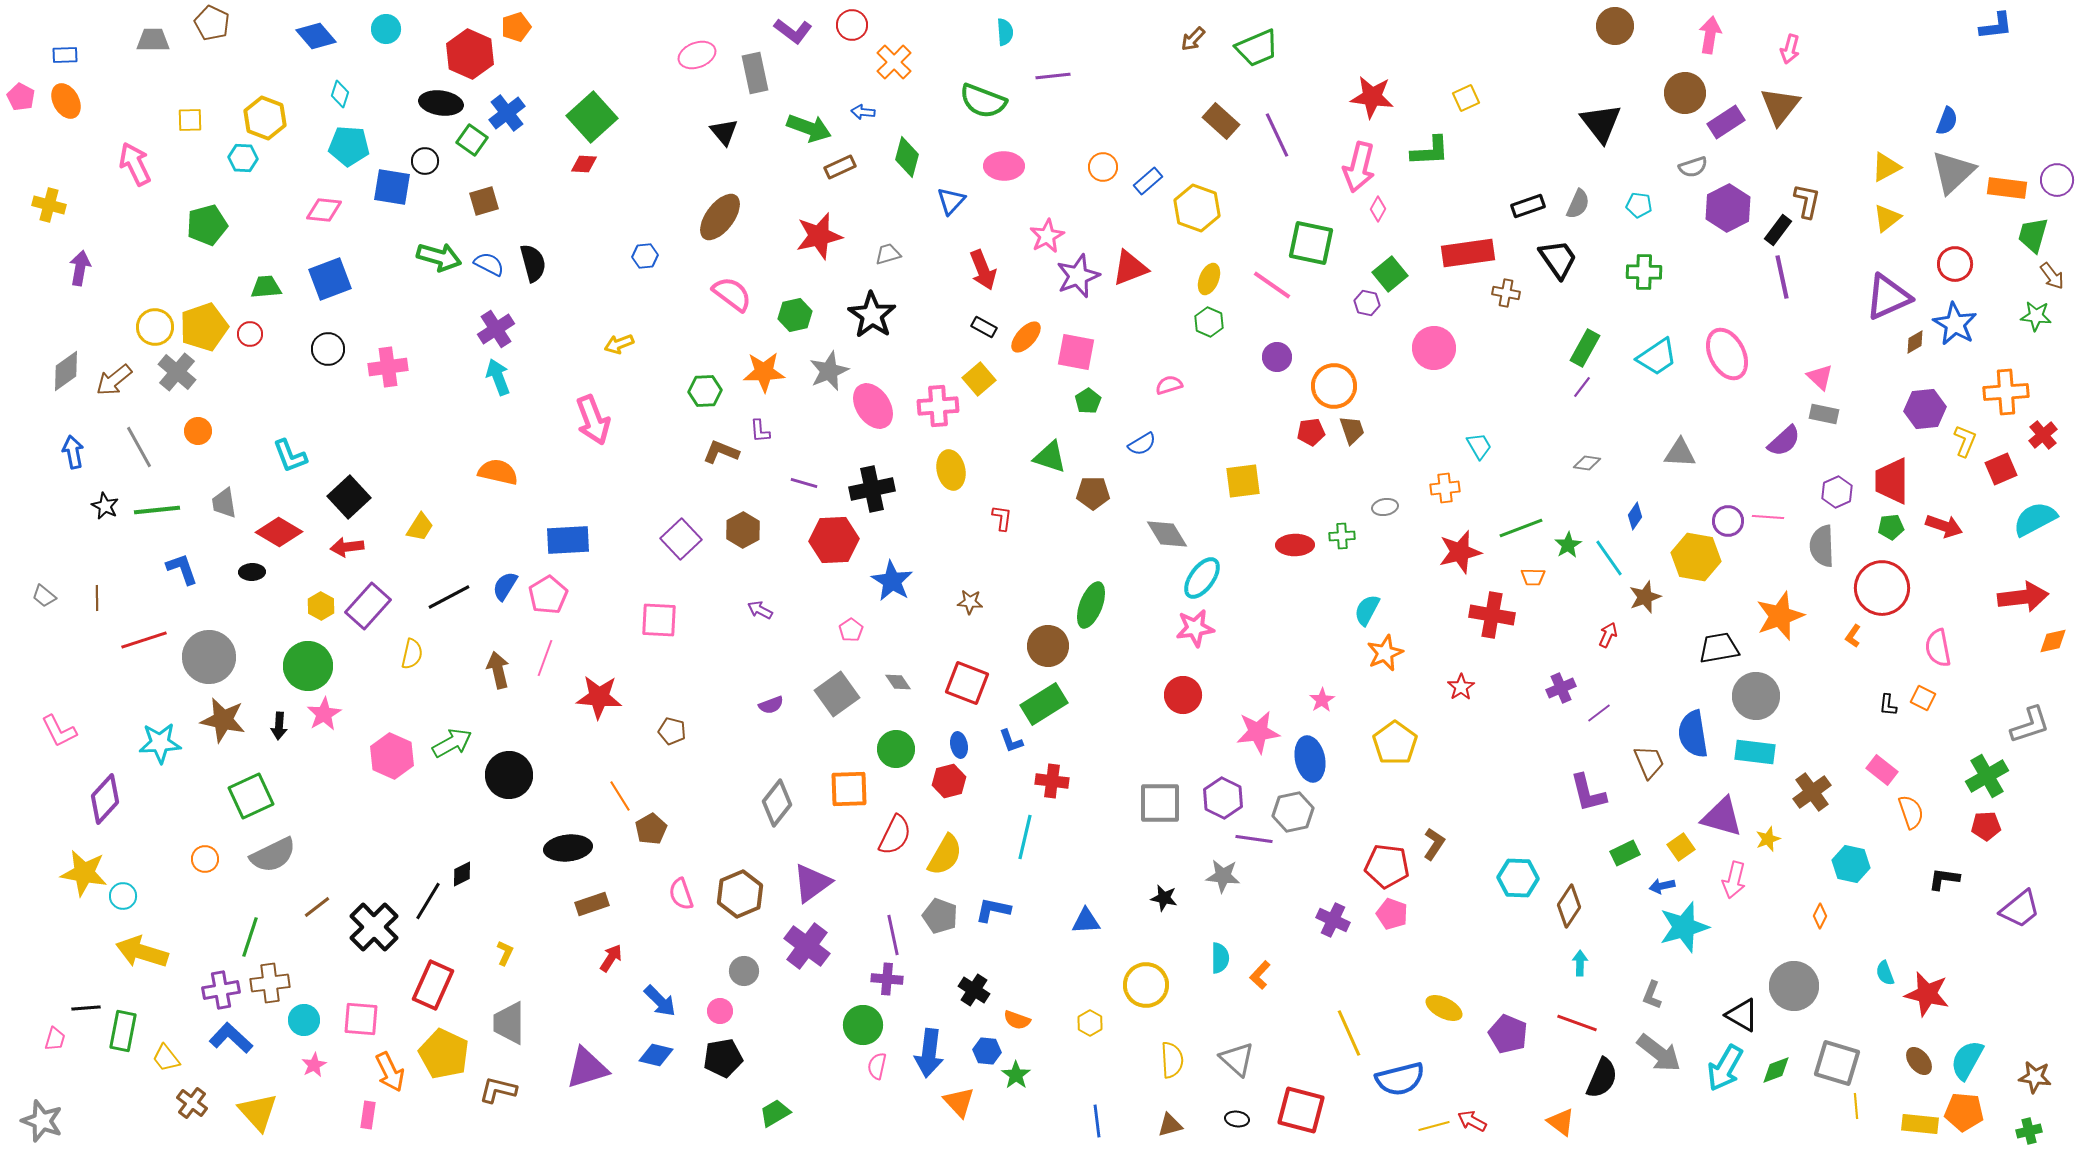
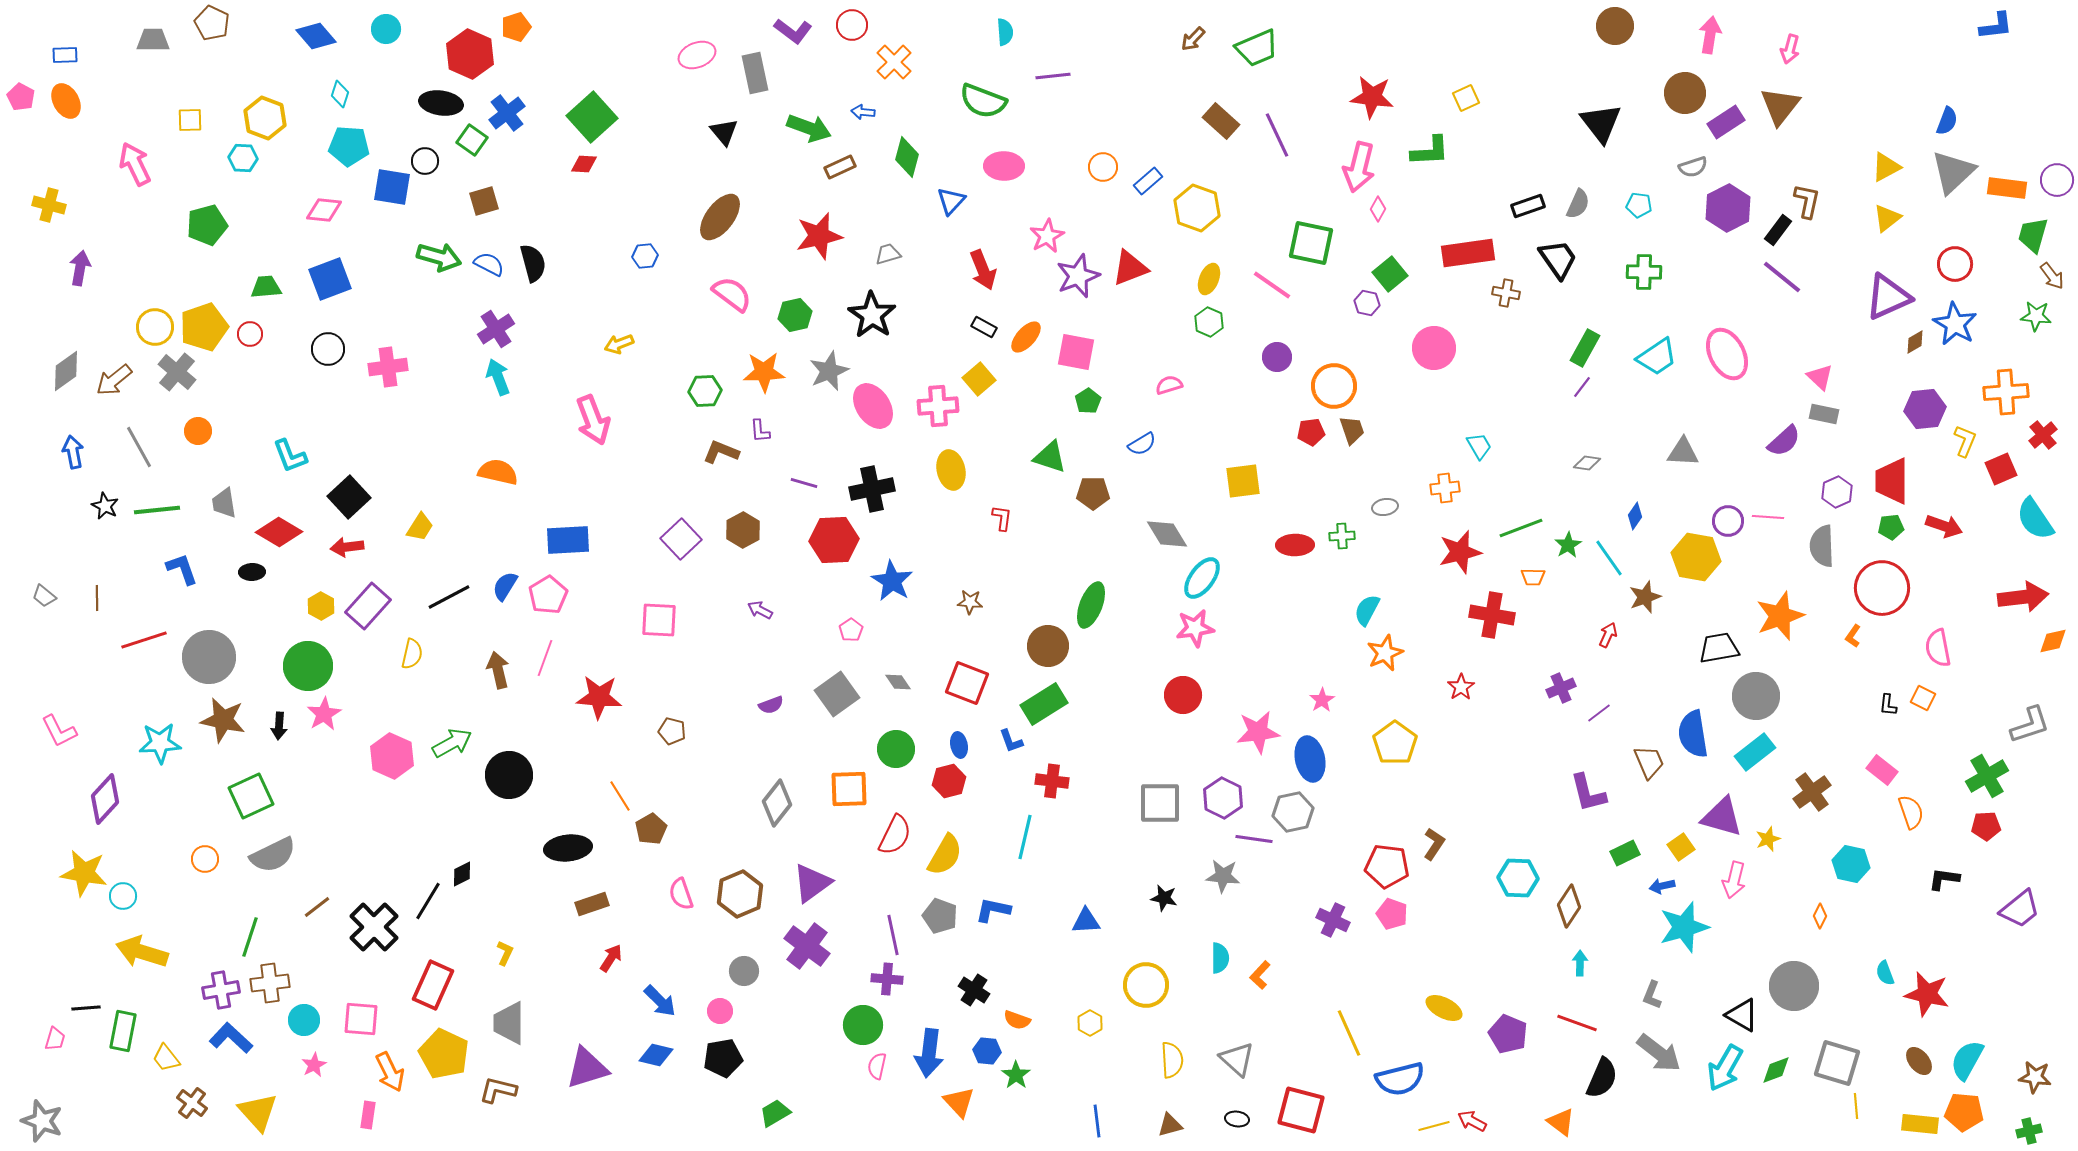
purple line at (1782, 277): rotated 39 degrees counterclockwise
gray triangle at (1680, 453): moved 3 px right, 1 px up
cyan semicircle at (2035, 519): rotated 96 degrees counterclockwise
cyan rectangle at (1755, 752): rotated 45 degrees counterclockwise
